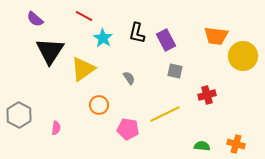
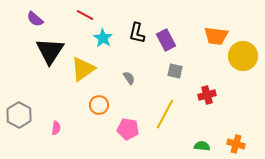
red line: moved 1 px right, 1 px up
yellow line: rotated 36 degrees counterclockwise
